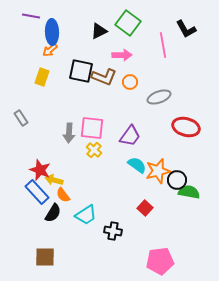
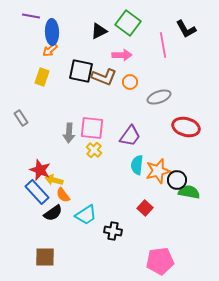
cyan semicircle: rotated 120 degrees counterclockwise
black semicircle: rotated 24 degrees clockwise
